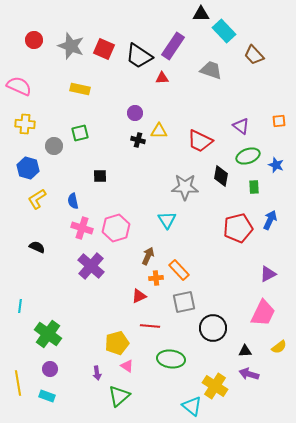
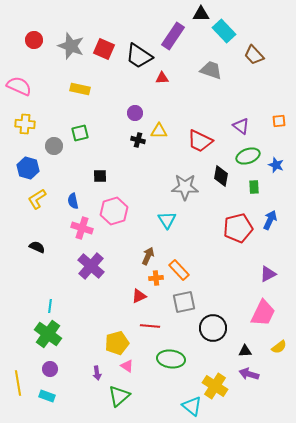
purple rectangle at (173, 46): moved 10 px up
pink hexagon at (116, 228): moved 2 px left, 17 px up
cyan line at (20, 306): moved 30 px right
